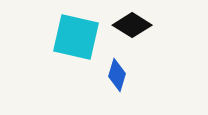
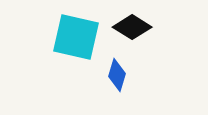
black diamond: moved 2 px down
